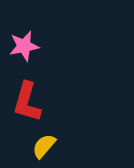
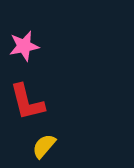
red L-shape: rotated 30 degrees counterclockwise
